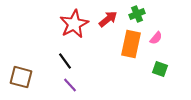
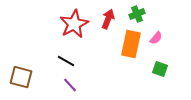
red arrow: rotated 30 degrees counterclockwise
black line: moved 1 px right; rotated 24 degrees counterclockwise
